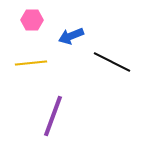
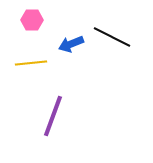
blue arrow: moved 8 px down
black line: moved 25 px up
